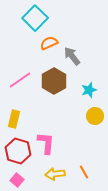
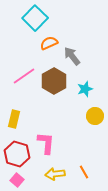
pink line: moved 4 px right, 4 px up
cyan star: moved 4 px left, 1 px up
red hexagon: moved 1 px left, 3 px down
